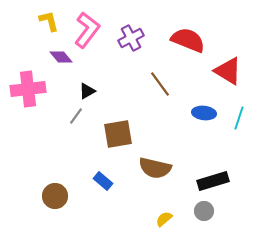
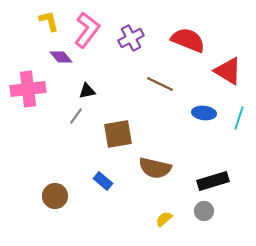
brown line: rotated 28 degrees counterclockwise
black triangle: rotated 18 degrees clockwise
